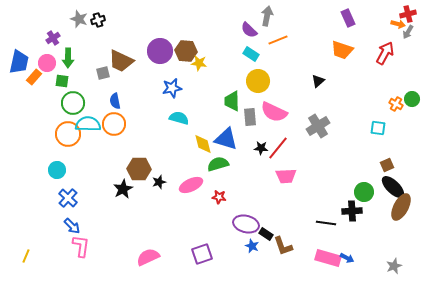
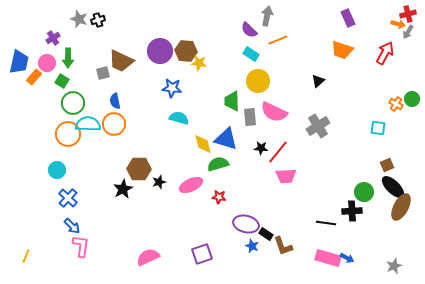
green square at (62, 81): rotated 24 degrees clockwise
blue star at (172, 88): rotated 18 degrees clockwise
red line at (278, 148): moved 4 px down
